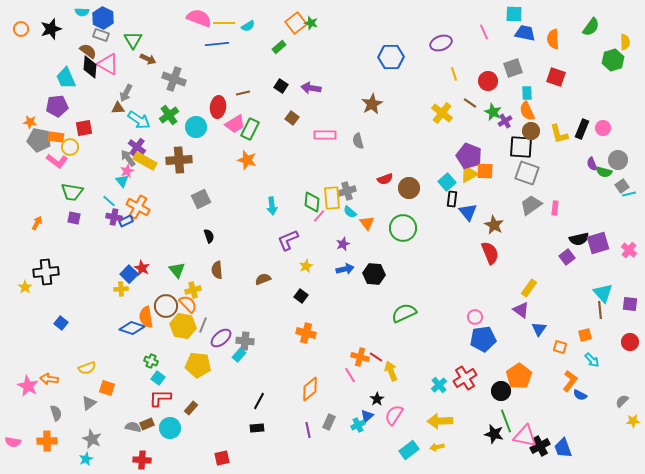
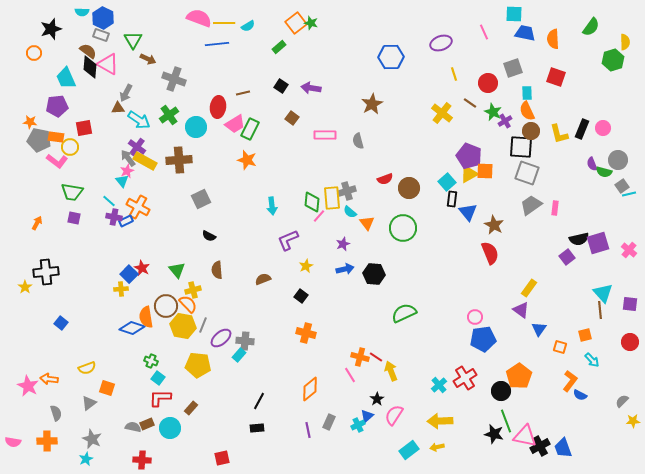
orange circle at (21, 29): moved 13 px right, 24 px down
red circle at (488, 81): moved 2 px down
black semicircle at (209, 236): rotated 136 degrees clockwise
